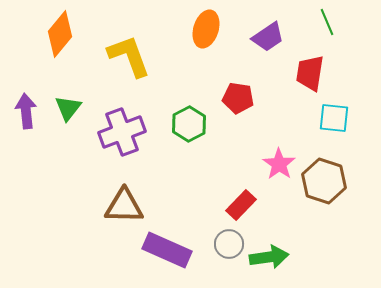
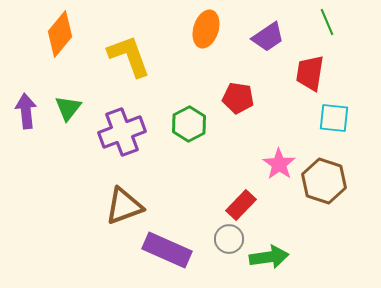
brown triangle: rotated 21 degrees counterclockwise
gray circle: moved 5 px up
